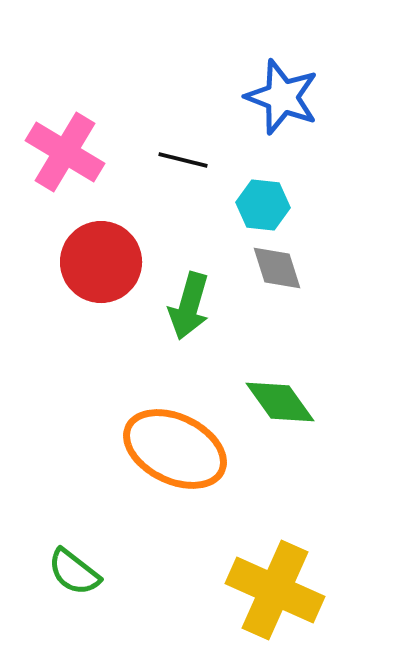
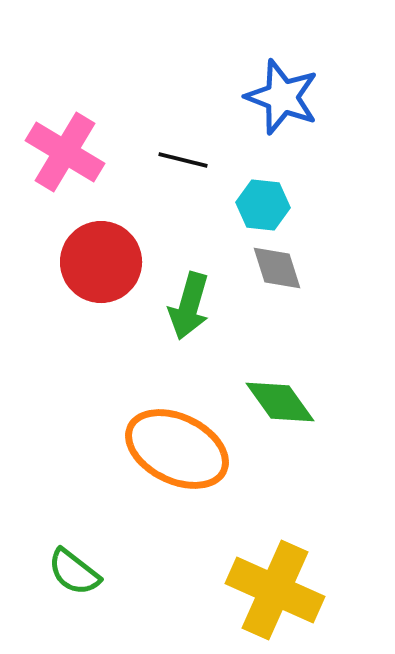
orange ellipse: moved 2 px right
